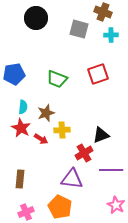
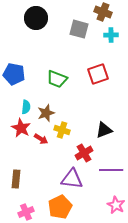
blue pentagon: rotated 20 degrees clockwise
cyan semicircle: moved 3 px right
yellow cross: rotated 21 degrees clockwise
black triangle: moved 3 px right, 5 px up
brown rectangle: moved 4 px left
orange pentagon: rotated 20 degrees clockwise
